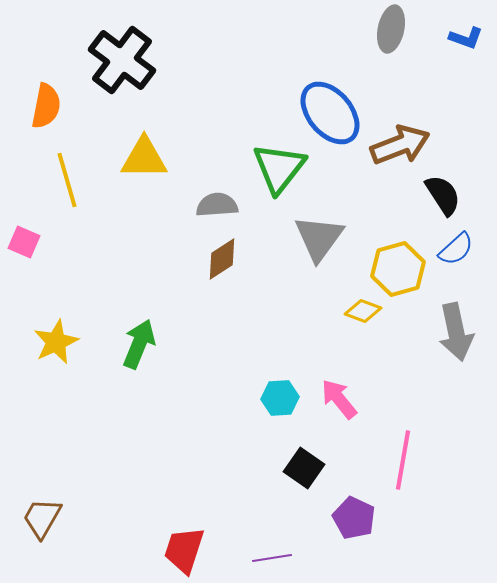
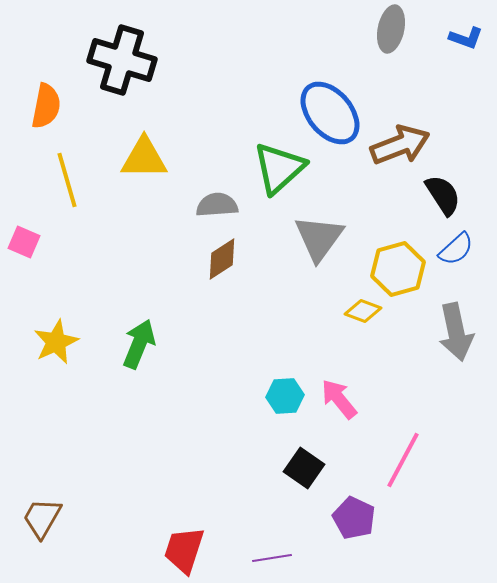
black cross: rotated 20 degrees counterclockwise
green triangle: rotated 10 degrees clockwise
cyan hexagon: moved 5 px right, 2 px up
pink line: rotated 18 degrees clockwise
